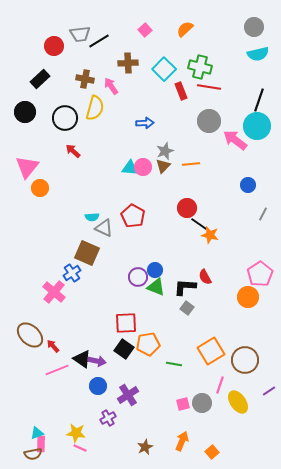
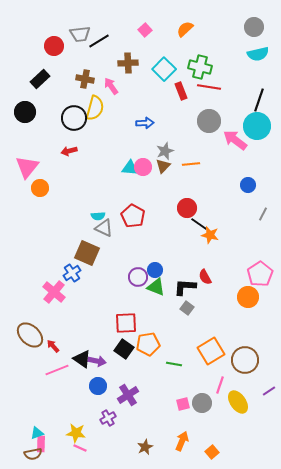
black circle at (65, 118): moved 9 px right
red arrow at (73, 151): moved 4 px left; rotated 56 degrees counterclockwise
cyan semicircle at (92, 217): moved 6 px right, 1 px up
